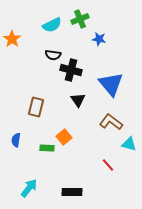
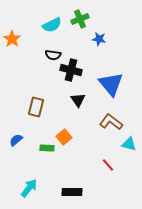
blue semicircle: rotated 40 degrees clockwise
